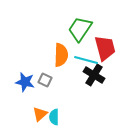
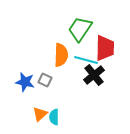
red trapezoid: rotated 16 degrees clockwise
black cross: rotated 20 degrees clockwise
